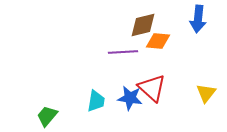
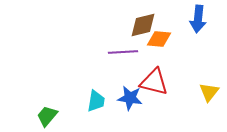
orange diamond: moved 1 px right, 2 px up
red triangle: moved 2 px right, 6 px up; rotated 28 degrees counterclockwise
yellow triangle: moved 3 px right, 1 px up
